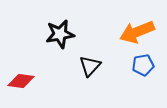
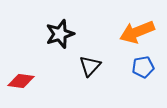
black star: rotated 8 degrees counterclockwise
blue pentagon: moved 2 px down
